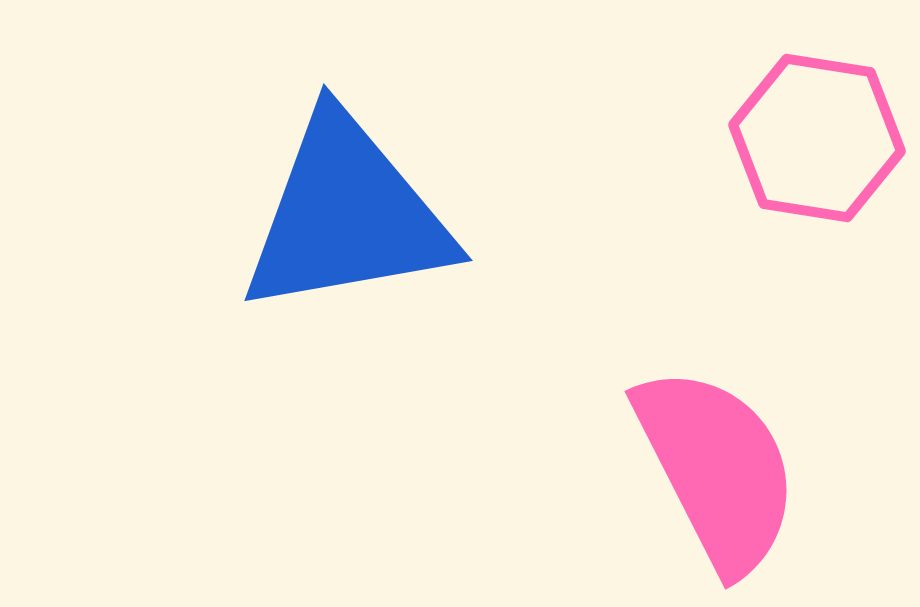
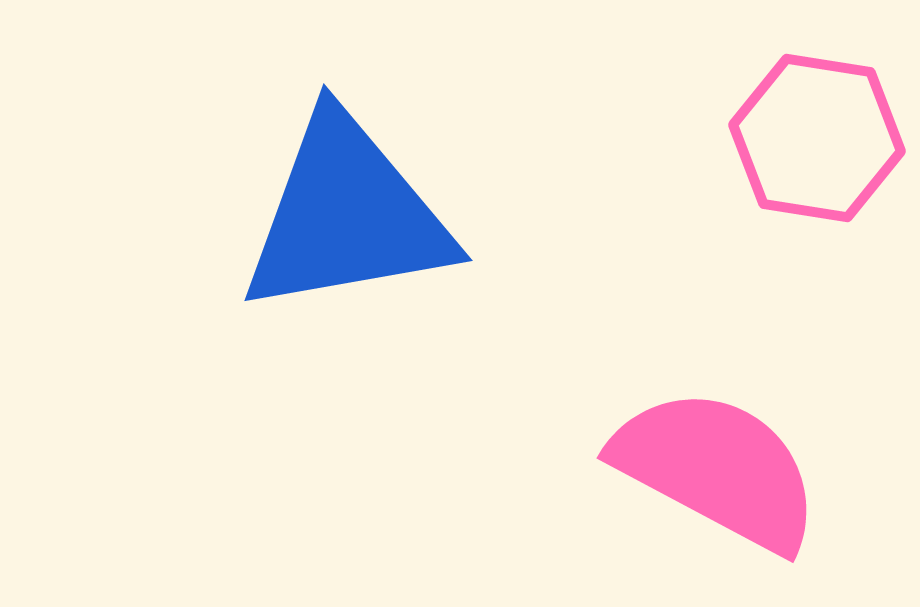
pink semicircle: rotated 35 degrees counterclockwise
